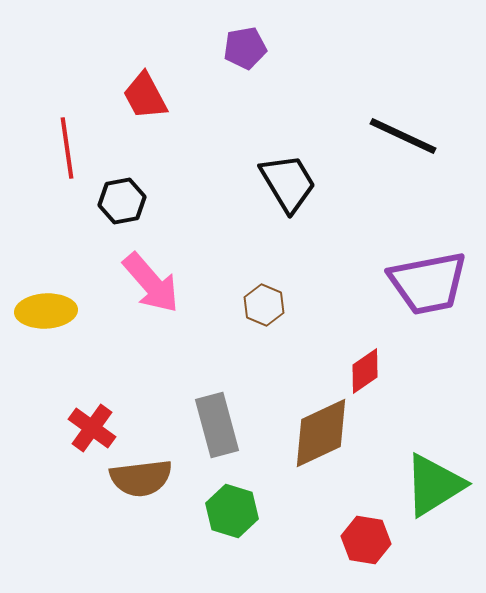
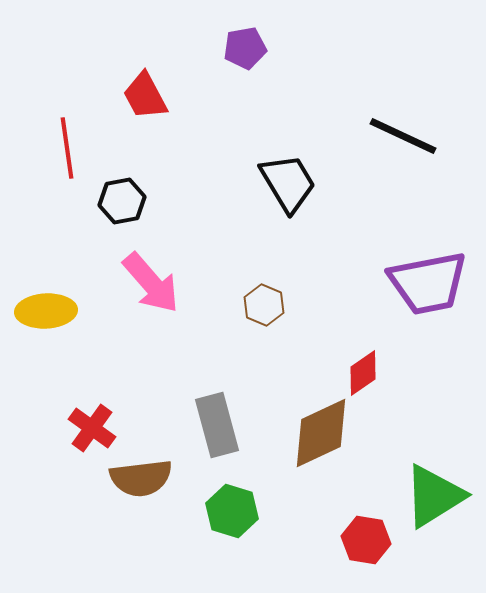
red diamond: moved 2 px left, 2 px down
green triangle: moved 11 px down
